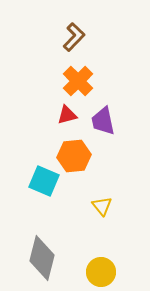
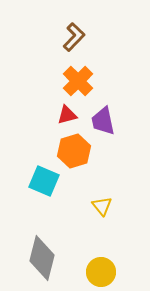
orange hexagon: moved 5 px up; rotated 12 degrees counterclockwise
